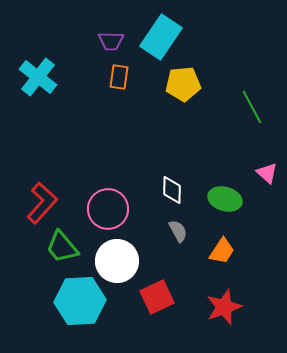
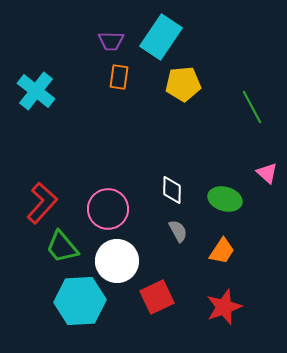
cyan cross: moved 2 px left, 14 px down
